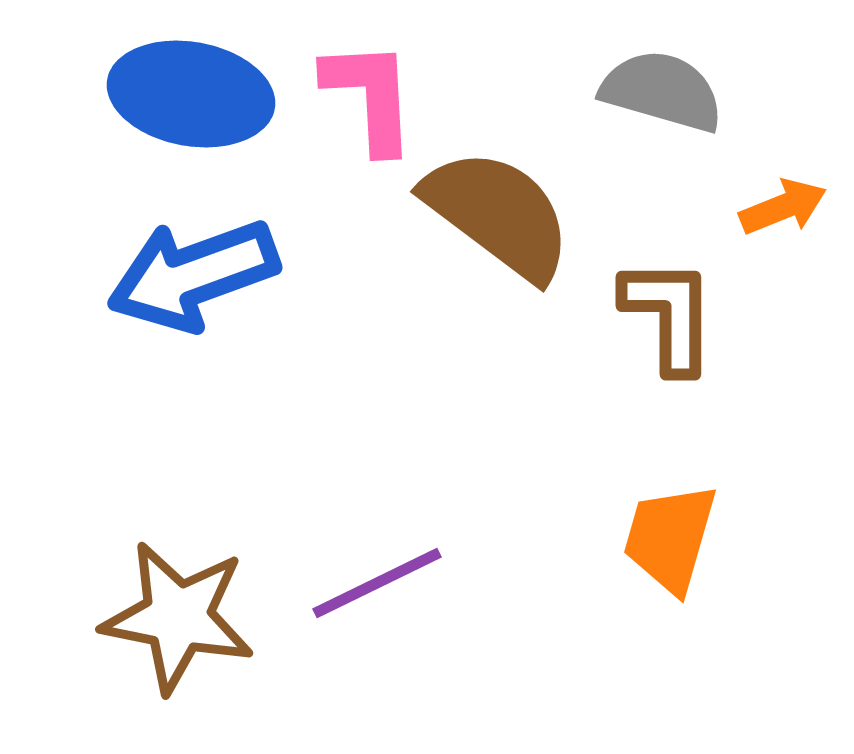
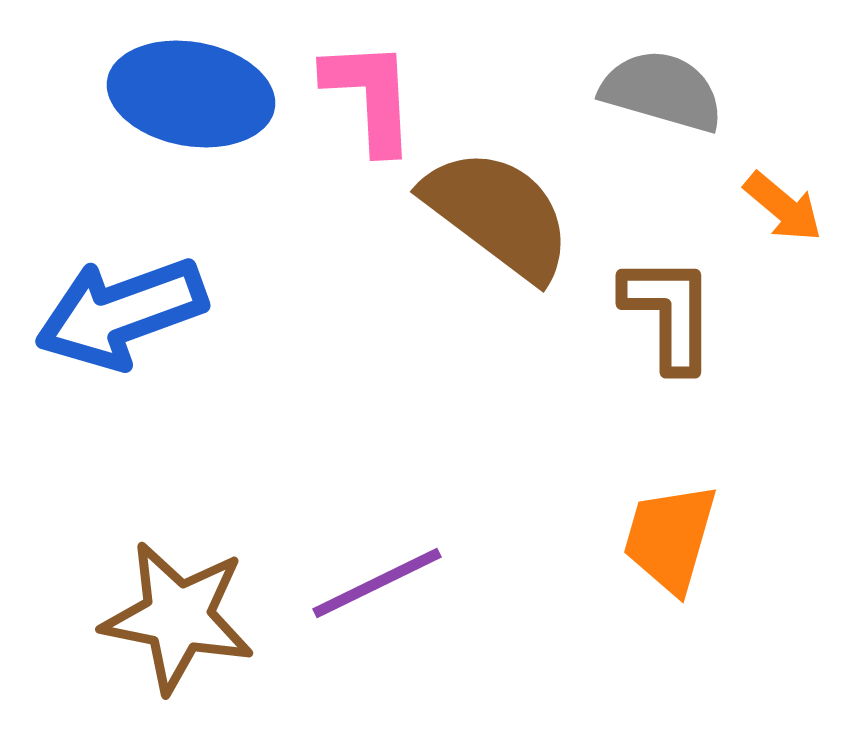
orange arrow: rotated 62 degrees clockwise
blue arrow: moved 72 px left, 38 px down
brown L-shape: moved 2 px up
